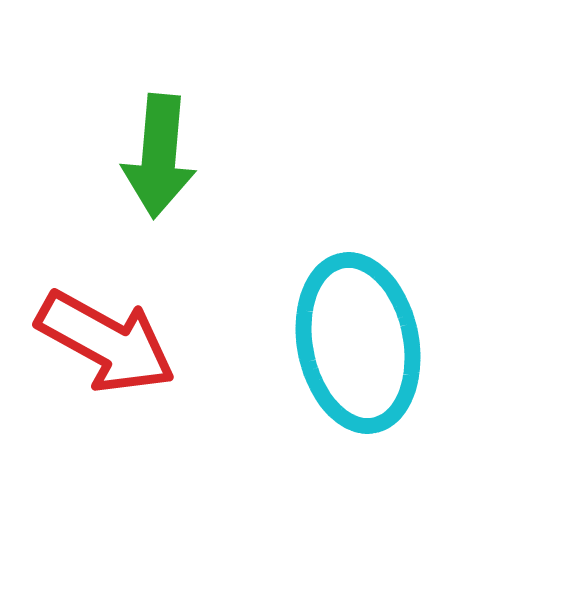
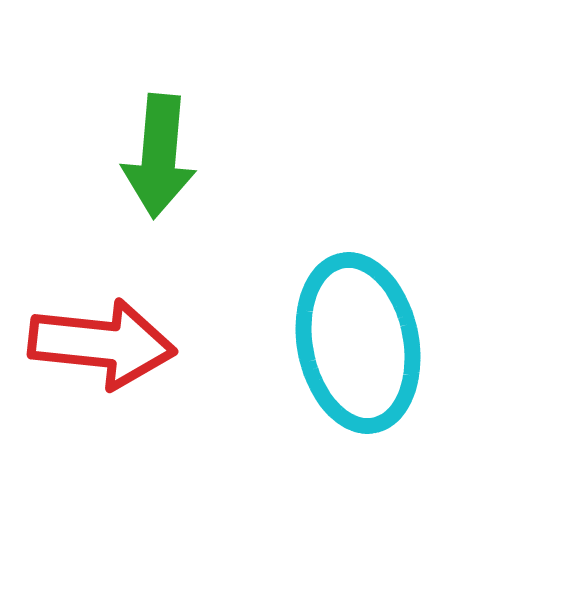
red arrow: moved 4 px left, 2 px down; rotated 23 degrees counterclockwise
